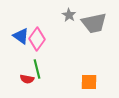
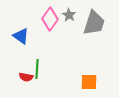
gray trapezoid: rotated 60 degrees counterclockwise
pink diamond: moved 13 px right, 20 px up
green line: rotated 18 degrees clockwise
red semicircle: moved 1 px left, 2 px up
